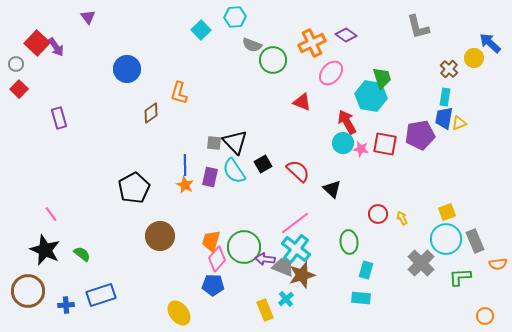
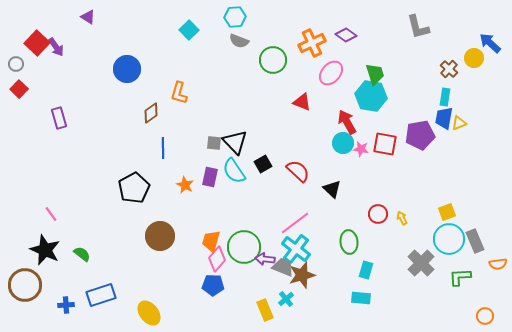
purple triangle at (88, 17): rotated 21 degrees counterclockwise
cyan square at (201, 30): moved 12 px left
gray semicircle at (252, 45): moved 13 px left, 4 px up
green trapezoid at (382, 78): moved 7 px left, 4 px up
blue line at (185, 165): moved 22 px left, 17 px up
cyan circle at (446, 239): moved 3 px right
brown circle at (28, 291): moved 3 px left, 6 px up
yellow ellipse at (179, 313): moved 30 px left
